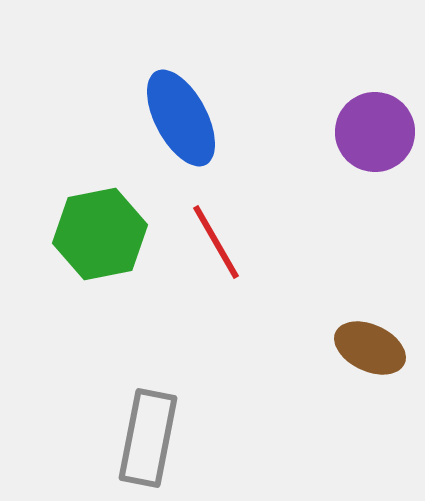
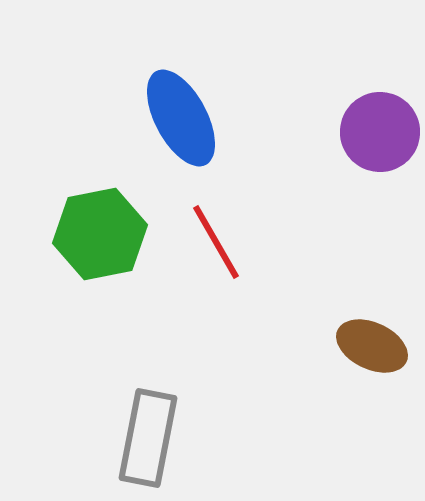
purple circle: moved 5 px right
brown ellipse: moved 2 px right, 2 px up
